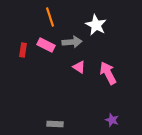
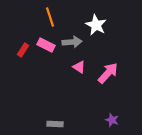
red rectangle: rotated 24 degrees clockwise
pink arrow: rotated 70 degrees clockwise
